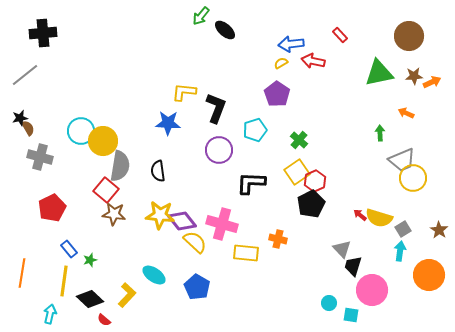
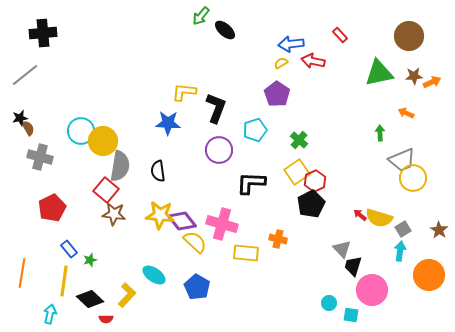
red semicircle at (104, 320): moved 2 px right, 1 px up; rotated 40 degrees counterclockwise
